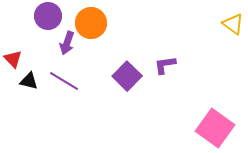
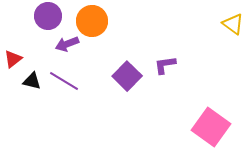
orange circle: moved 1 px right, 2 px up
purple arrow: moved 1 px down; rotated 50 degrees clockwise
red triangle: rotated 36 degrees clockwise
black triangle: moved 3 px right
pink square: moved 4 px left, 1 px up
